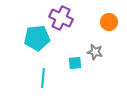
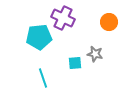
purple cross: moved 2 px right
cyan pentagon: moved 2 px right, 1 px up
gray star: moved 2 px down
cyan line: rotated 24 degrees counterclockwise
